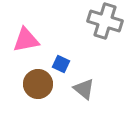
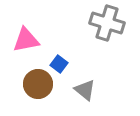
gray cross: moved 2 px right, 2 px down
blue square: moved 2 px left; rotated 12 degrees clockwise
gray triangle: moved 1 px right, 1 px down
